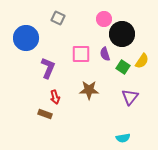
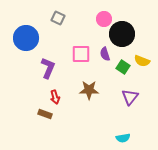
yellow semicircle: rotated 77 degrees clockwise
